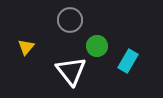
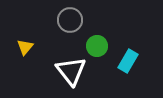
yellow triangle: moved 1 px left
